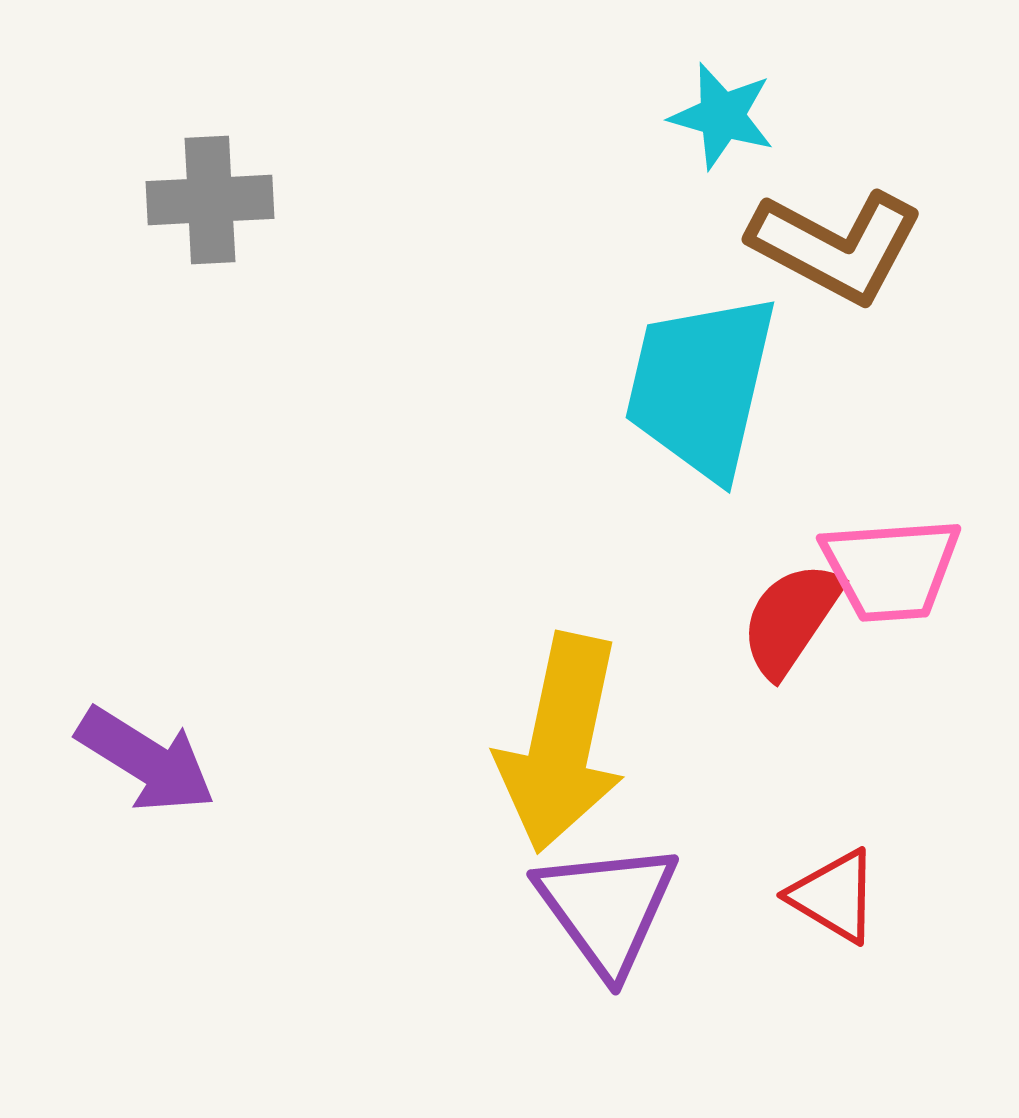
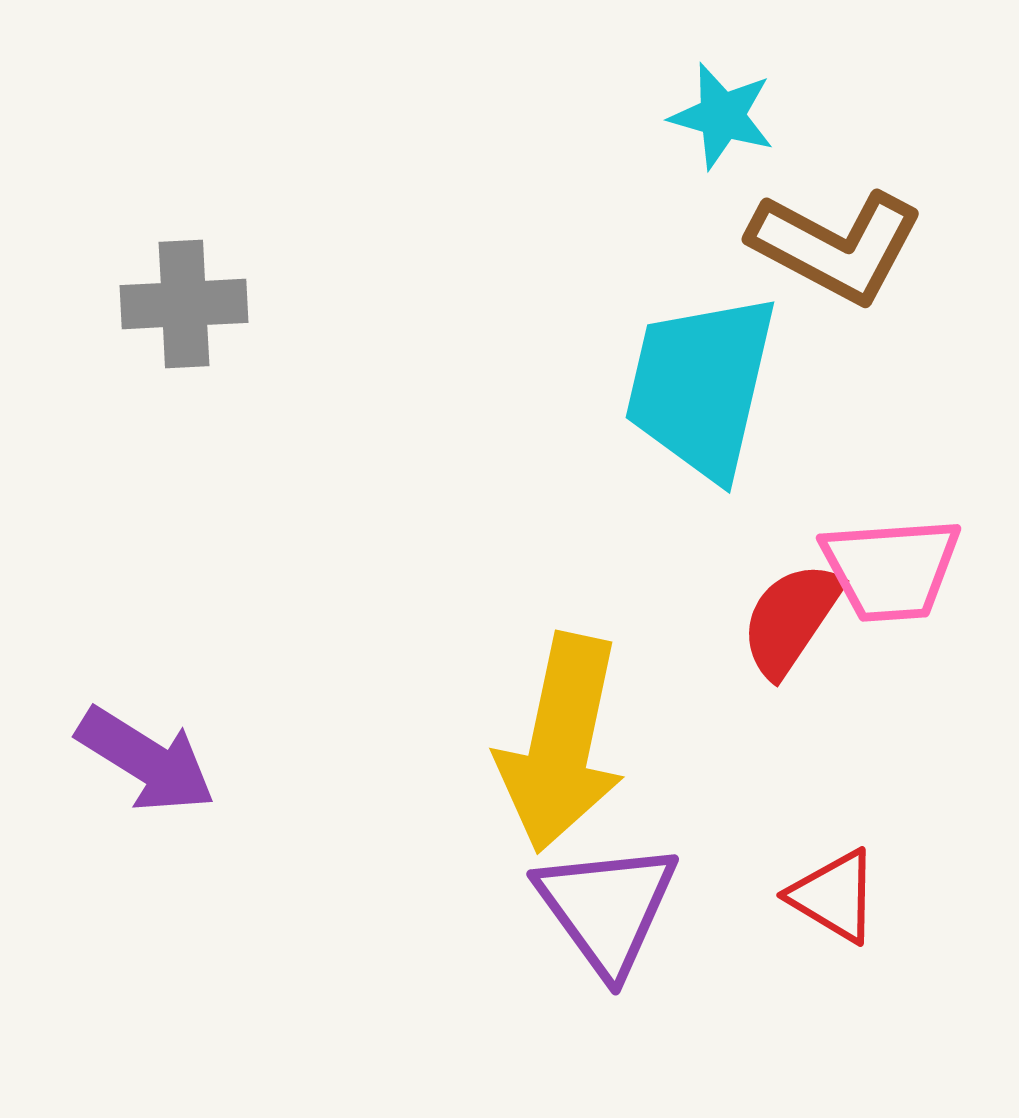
gray cross: moved 26 px left, 104 px down
